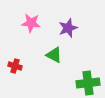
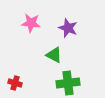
purple star: rotated 30 degrees counterclockwise
red cross: moved 17 px down
green cross: moved 20 px left
